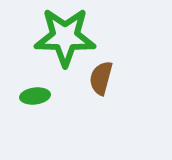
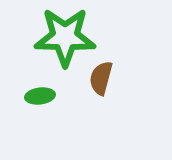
green ellipse: moved 5 px right
